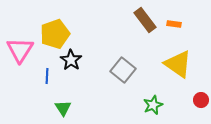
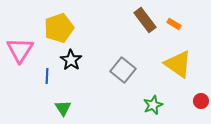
orange rectangle: rotated 24 degrees clockwise
yellow pentagon: moved 4 px right, 6 px up
red circle: moved 1 px down
